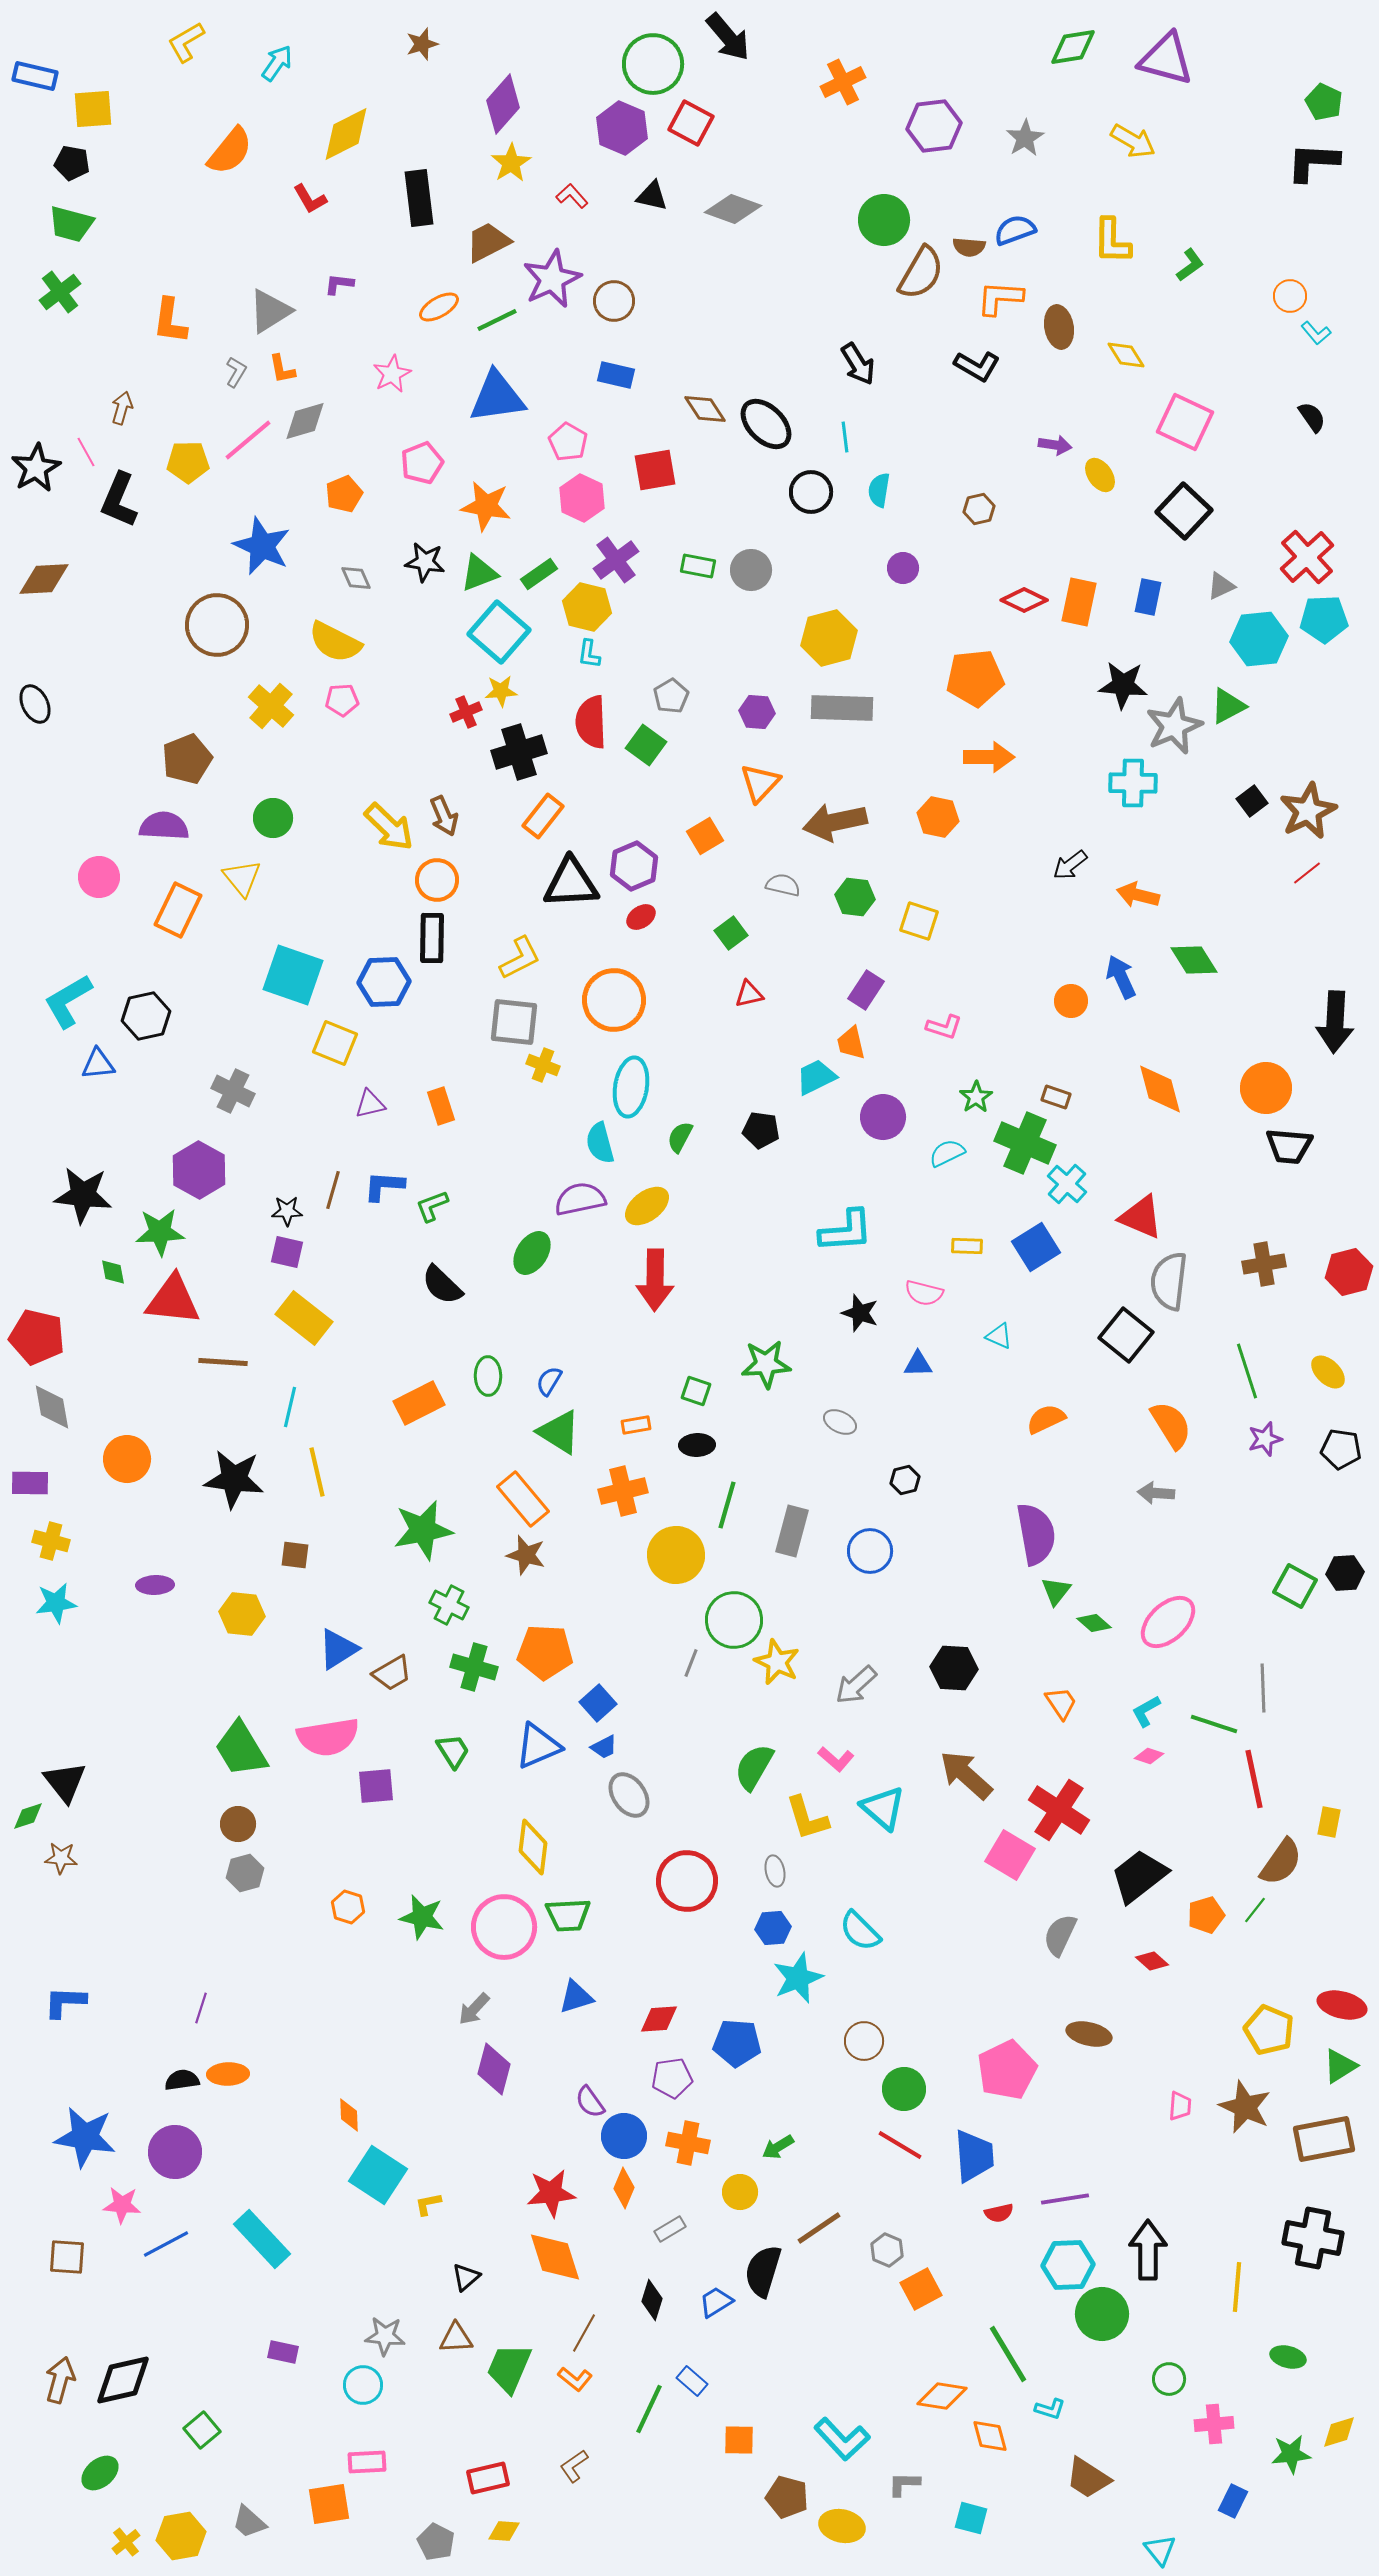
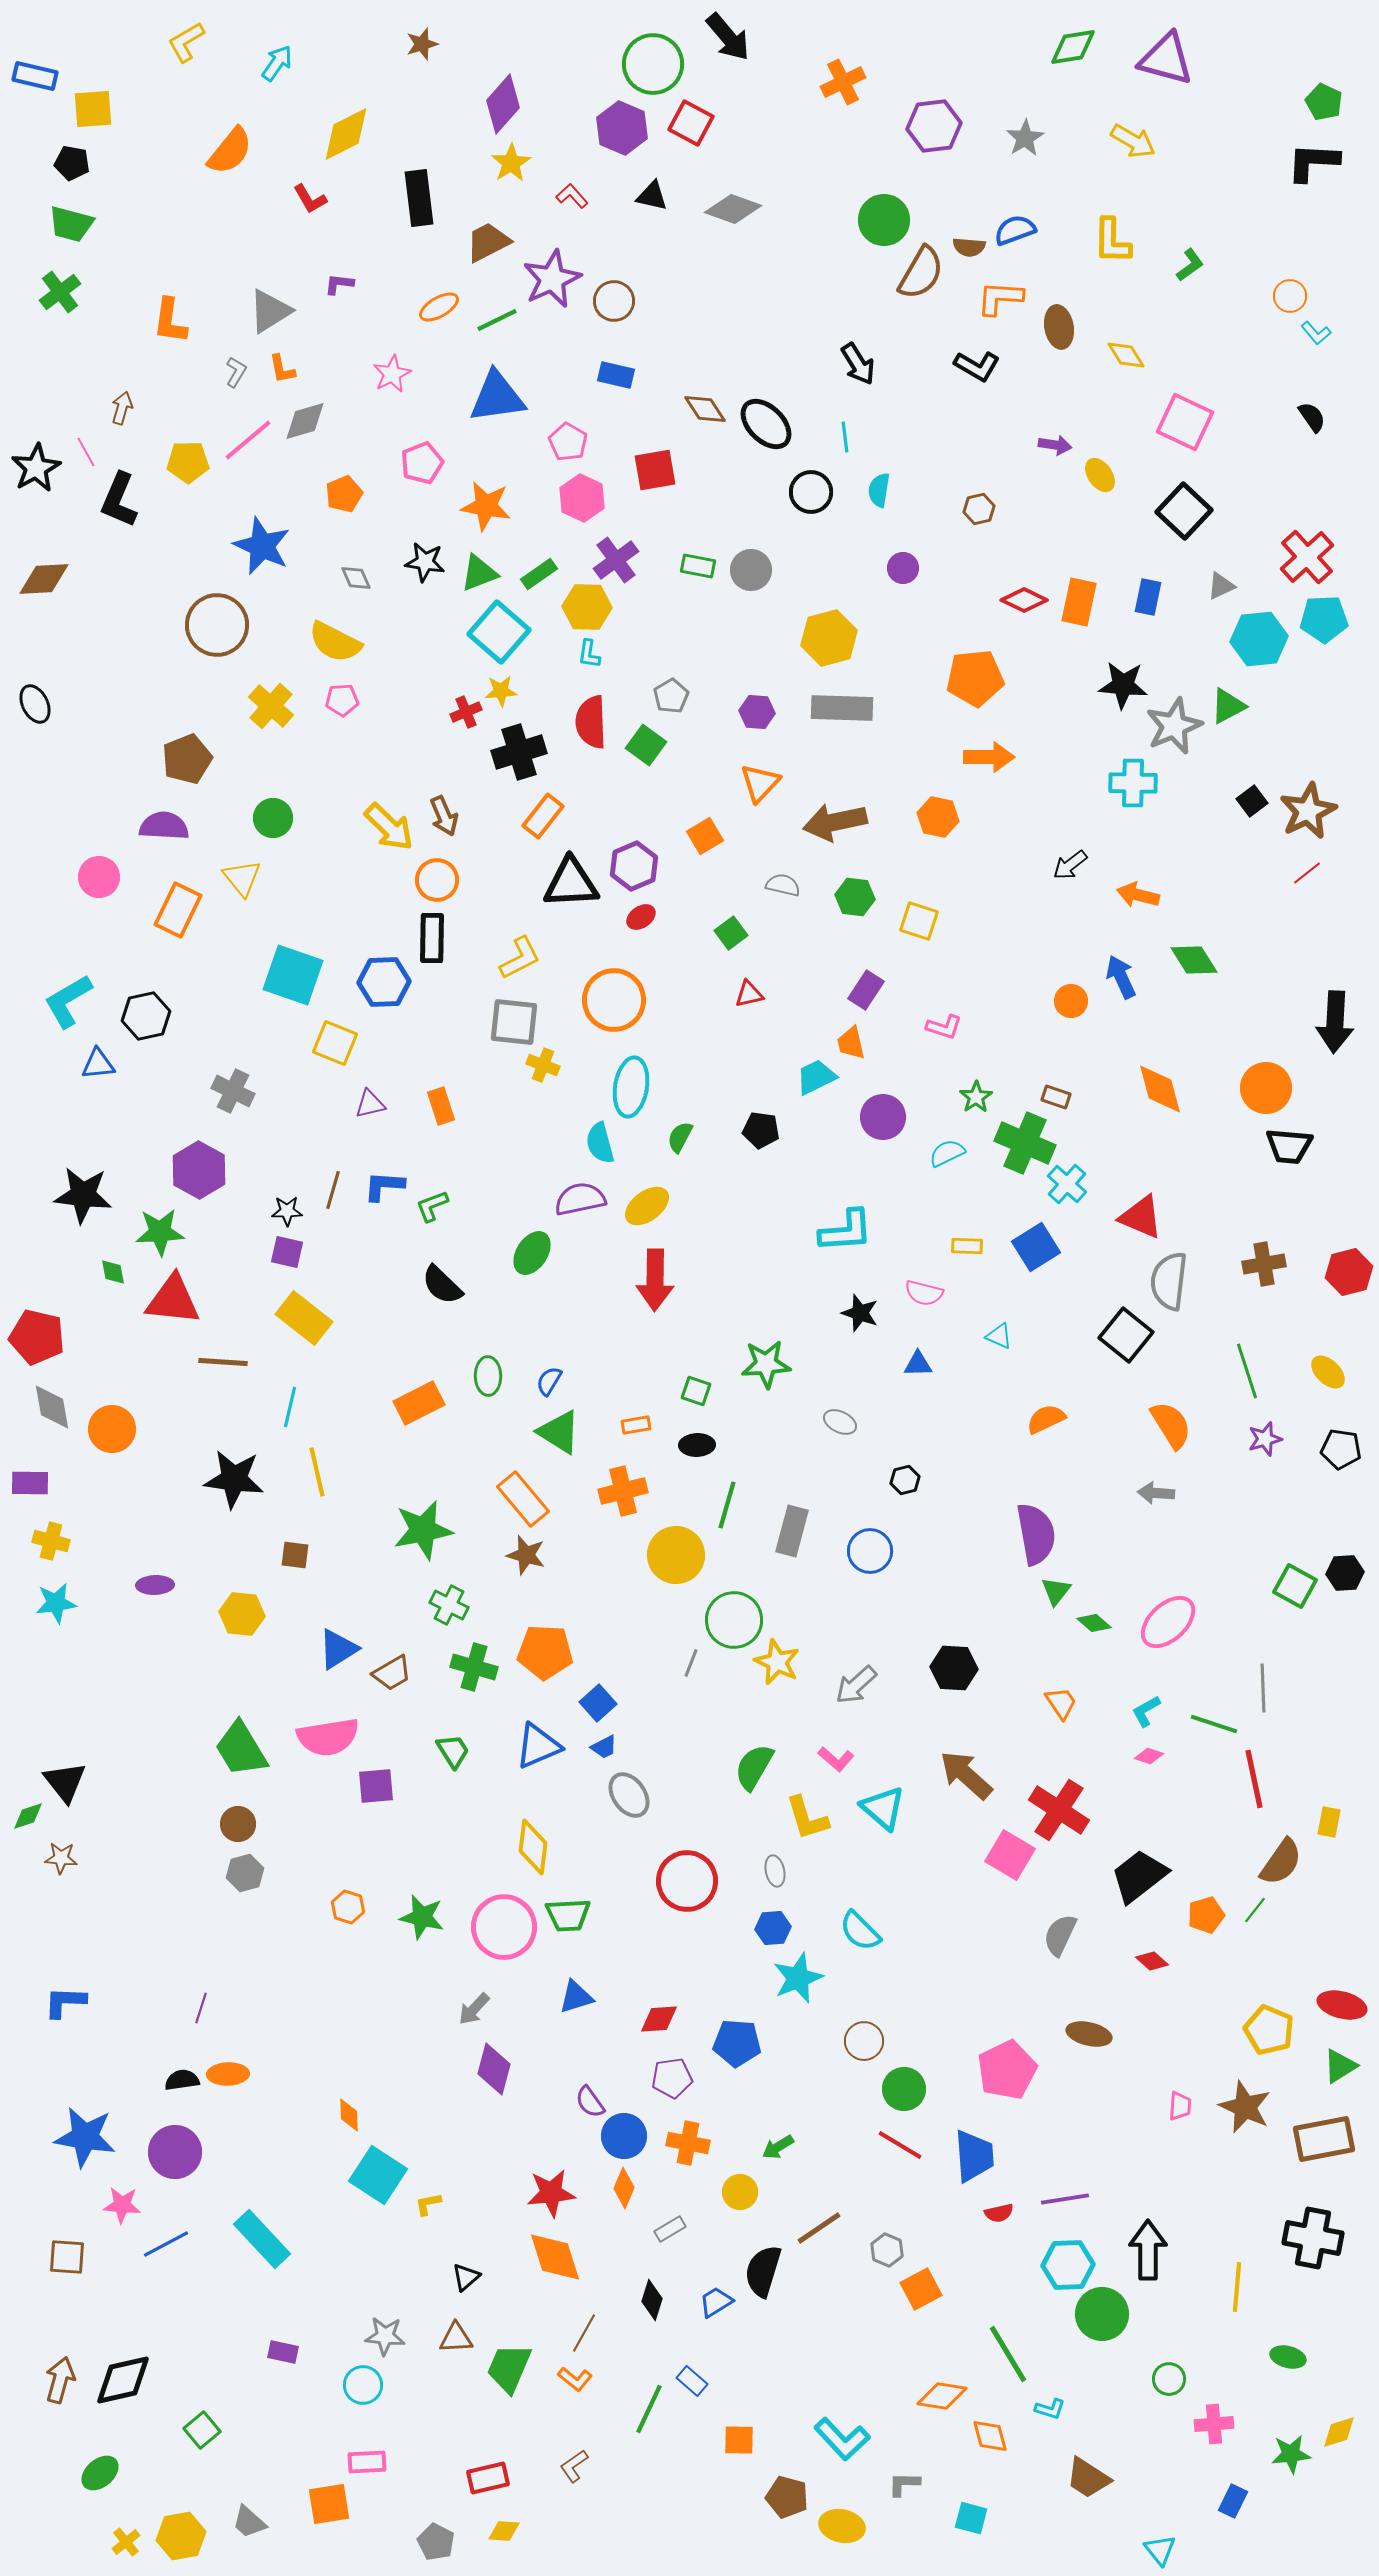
yellow hexagon at (587, 607): rotated 12 degrees counterclockwise
orange circle at (127, 1459): moved 15 px left, 30 px up
